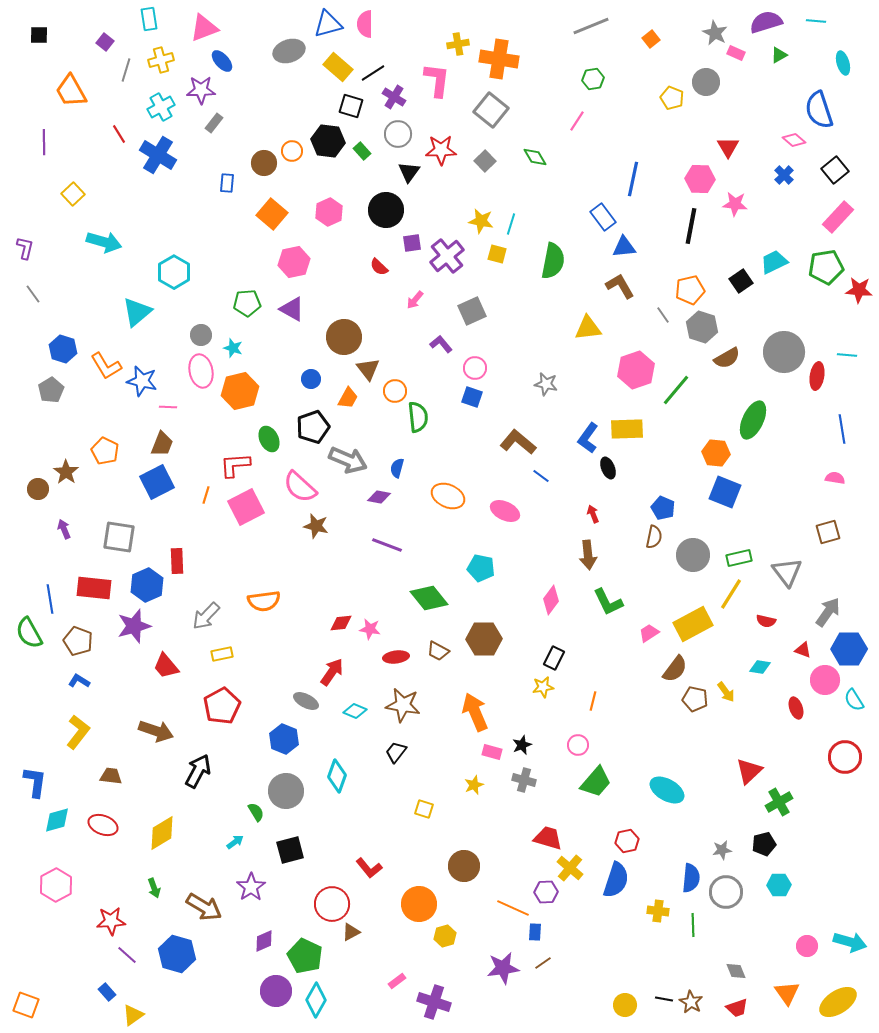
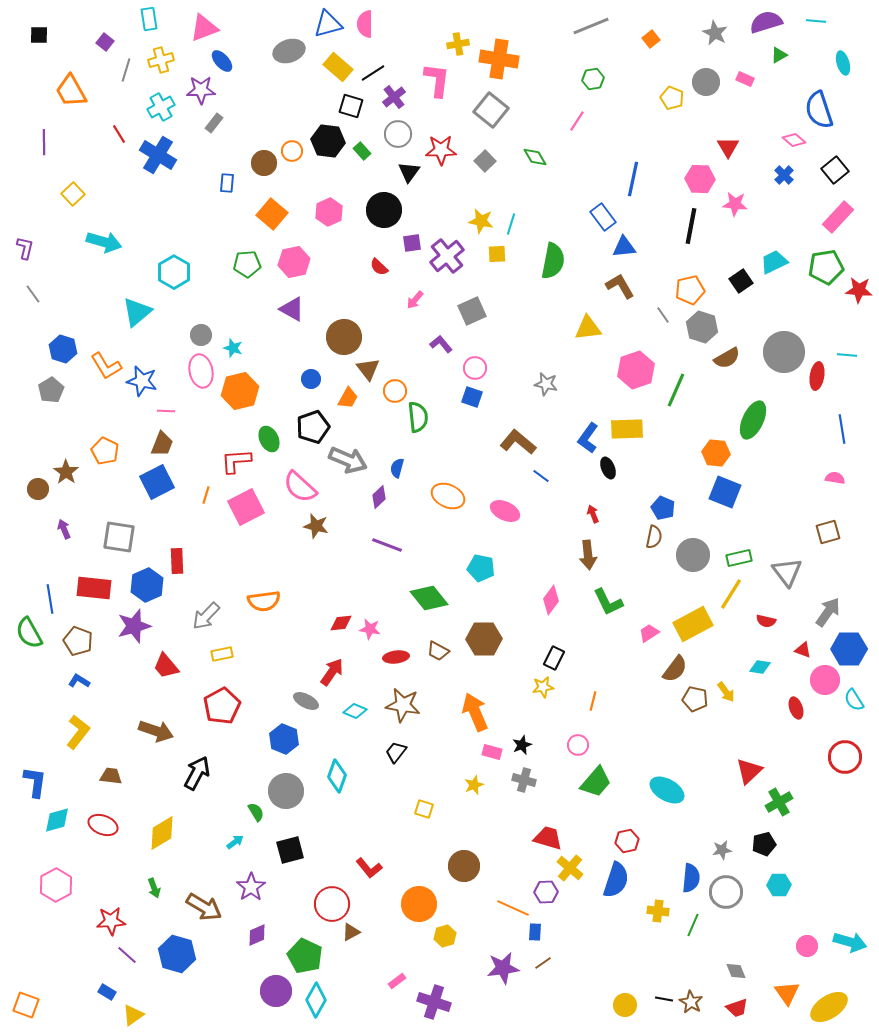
pink rectangle at (736, 53): moved 9 px right, 26 px down
purple cross at (394, 97): rotated 20 degrees clockwise
black circle at (386, 210): moved 2 px left
yellow square at (497, 254): rotated 18 degrees counterclockwise
green pentagon at (247, 303): moved 39 px up
green line at (676, 390): rotated 16 degrees counterclockwise
pink line at (168, 407): moved 2 px left, 4 px down
red L-shape at (235, 465): moved 1 px right, 4 px up
purple diamond at (379, 497): rotated 55 degrees counterclockwise
black arrow at (198, 771): moved 1 px left, 2 px down
green line at (693, 925): rotated 25 degrees clockwise
purple diamond at (264, 941): moved 7 px left, 6 px up
blue rectangle at (107, 992): rotated 18 degrees counterclockwise
yellow ellipse at (838, 1002): moved 9 px left, 5 px down
